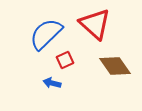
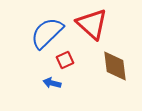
red triangle: moved 3 px left
blue semicircle: moved 1 px right, 1 px up
brown diamond: rotated 28 degrees clockwise
